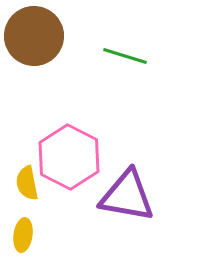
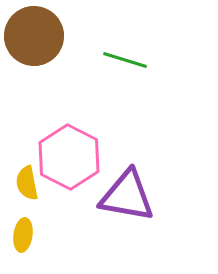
green line: moved 4 px down
